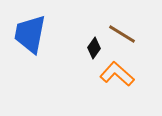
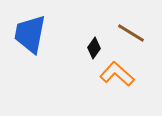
brown line: moved 9 px right, 1 px up
